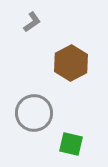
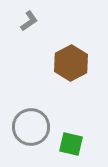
gray L-shape: moved 3 px left, 1 px up
gray circle: moved 3 px left, 14 px down
